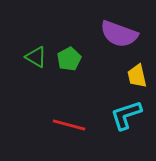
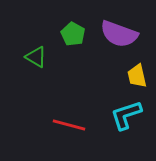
green pentagon: moved 4 px right, 25 px up; rotated 15 degrees counterclockwise
